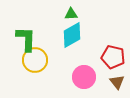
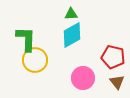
pink circle: moved 1 px left, 1 px down
